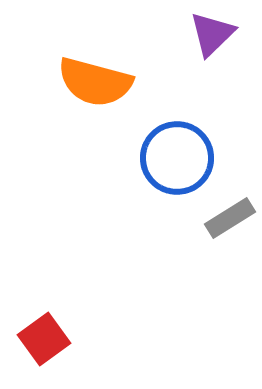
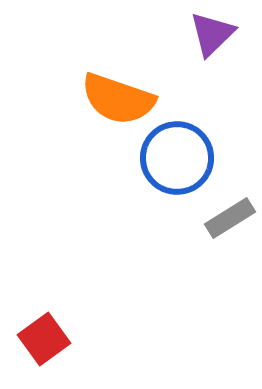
orange semicircle: moved 23 px right, 17 px down; rotated 4 degrees clockwise
